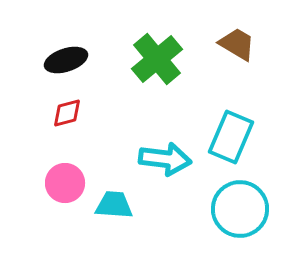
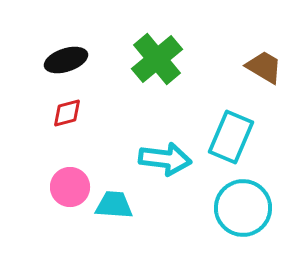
brown trapezoid: moved 27 px right, 23 px down
pink circle: moved 5 px right, 4 px down
cyan circle: moved 3 px right, 1 px up
